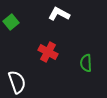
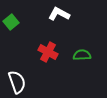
green semicircle: moved 4 px left, 8 px up; rotated 90 degrees clockwise
